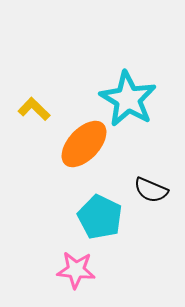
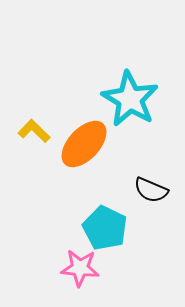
cyan star: moved 2 px right
yellow L-shape: moved 22 px down
cyan pentagon: moved 5 px right, 11 px down
pink star: moved 4 px right, 2 px up
